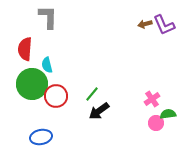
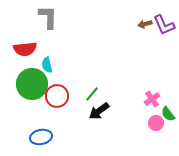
red semicircle: rotated 100 degrees counterclockwise
red circle: moved 1 px right
green semicircle: rotated 119 degrees counterclockwise
